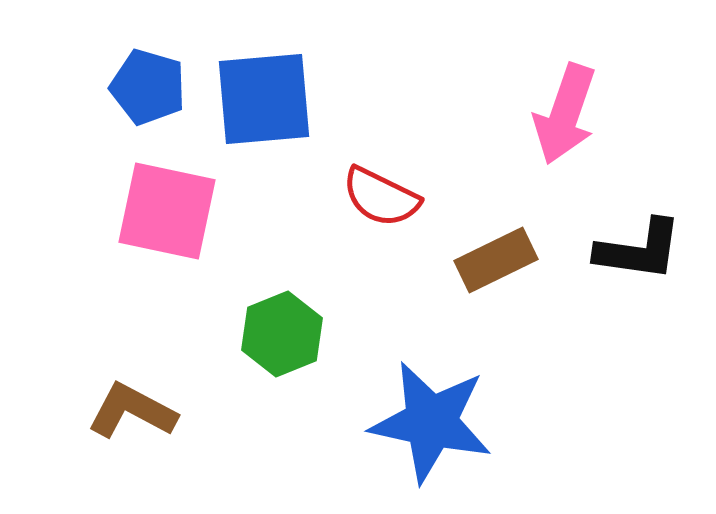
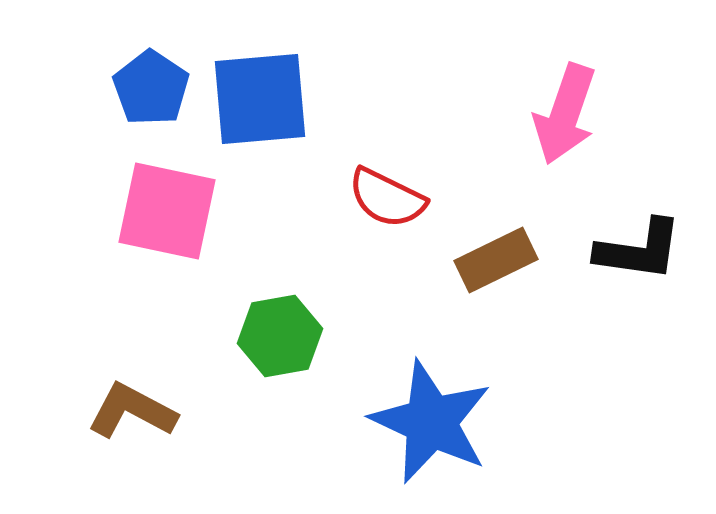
blue pentagon: moved 3 px right, 1 px down; rotated 18 degrees clockwise
blue square: moved 4 px left
red semicircle: moved 6 px right, 1 px down
green hexagon: moved 2 px left, 2 px down; rotated 12 degrees clockwise
blue star: rotated 13 degrees clockwise
